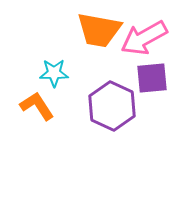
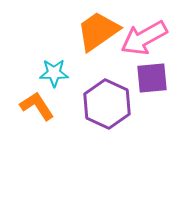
orange trapezoid: moved 1 px left, 1 px down; rotated 135 degrees clockwise
purple hexagon: moved 5 px left, 2 px up
